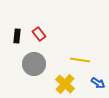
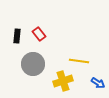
yellow line: moved 1 px left, 1 px down
gray circle: moved 1 px left
yellow cross: moved 2 px left, 3 px up; rotated 30 degrees clockwise
